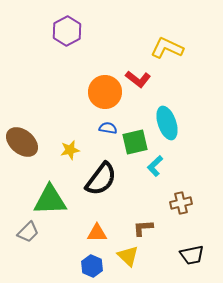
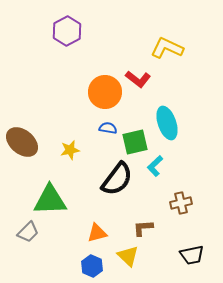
black semicircle: moved 16 px right
orange triangle: rotated 15 degrees counterclockwise
